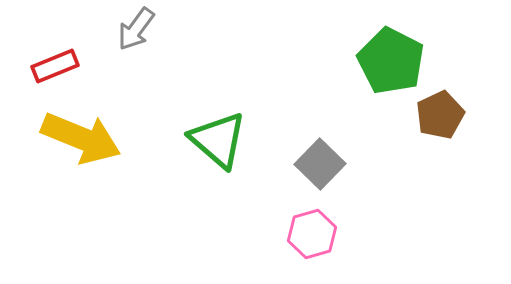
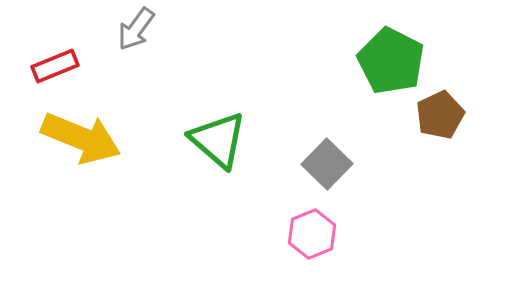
gray square: moved 7 px right
pink hexagon: rotated 6 degrees counterclockwise
